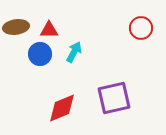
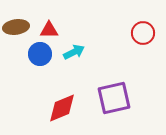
red circle: moved 2 px right, 5 px down
cyan arrow: rotated 35 degrees clockwise
